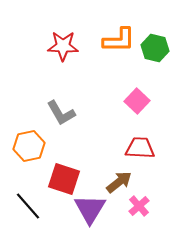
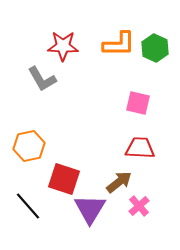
orange L-shape: moved 4 px down
green hexagon: rotated 12 degrees clockwise
pink square: moved 1 px right, 2 px down; rotated 30 degrees counterclockwise
gray L-shape: moved 19 px left, 34 px up
